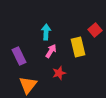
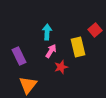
cyan arrow: moved 1 px right
red star: moved 2 px right, 6 px up
